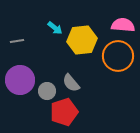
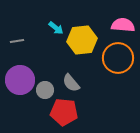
cyan arrow: moved 1 px right
orange circle: moved 2 px down
gray circle: moved 2 px left, 1 px up
red pentagon: rotated 24 degrees clockwise
